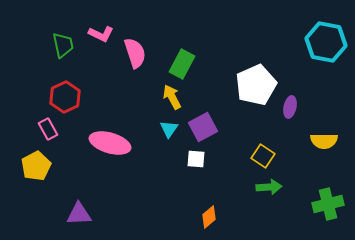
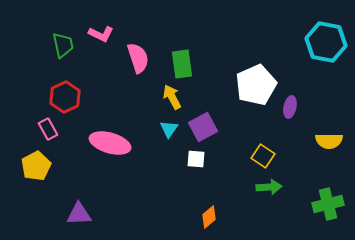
pink semicircle: moved 3 px right, 5 px down
green rectangle: rotated 36 degrees counterclockwise
yellow semicircle: moved 5 px right
